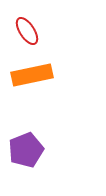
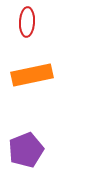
red ellipse: moved 9 px up; rotated 36 degrees clockwise
